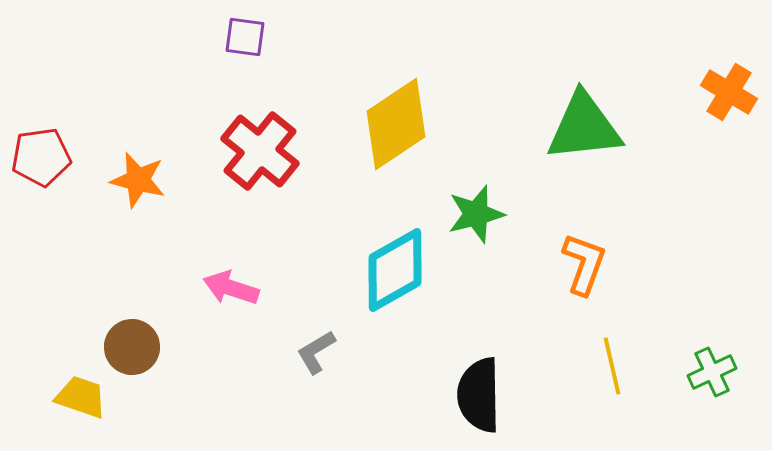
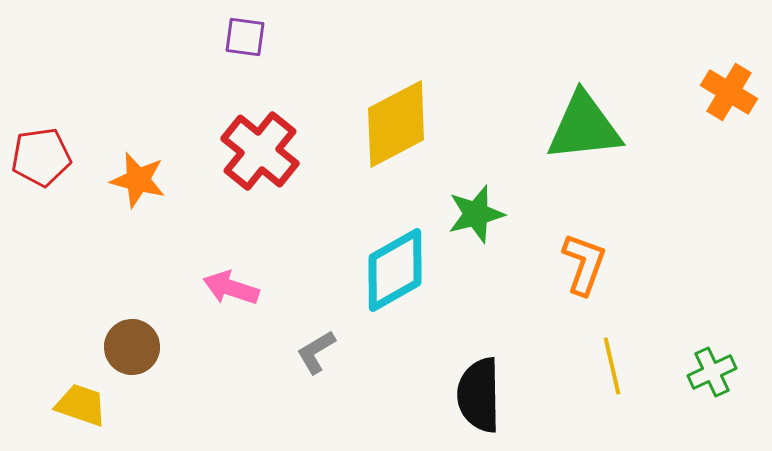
yellow diamond: rotated 6 degrees clockwise
yellow trapezoid: moved 8 px down
